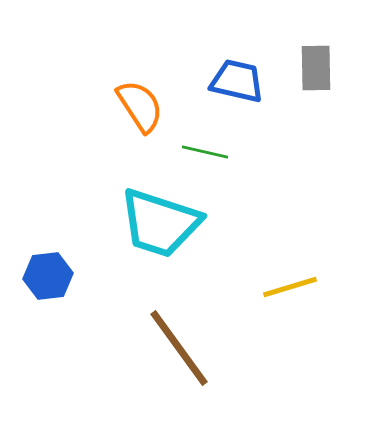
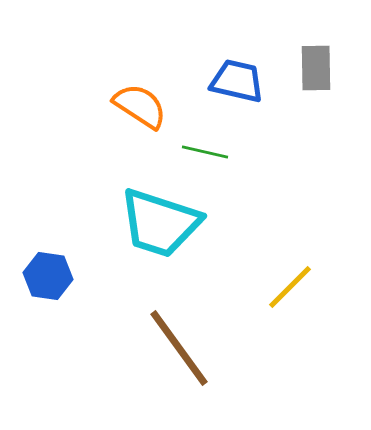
orange semicircle: rotated 24 degrees counterclockwise
blue hexagon: rotated 15 degrees clockwise
yellow line: rotated 28 degrees counterclockwise
